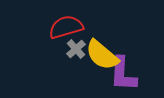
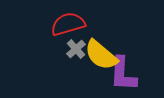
red semicircle: moved 2 px right, 3 px up
yellow semicircle: moved 1 px left
